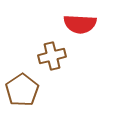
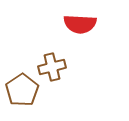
brown cross: moved 11 px down
